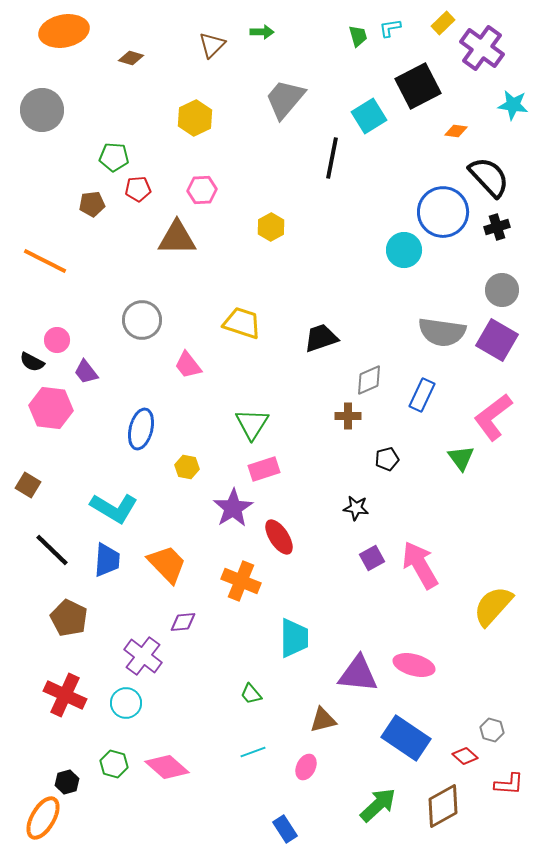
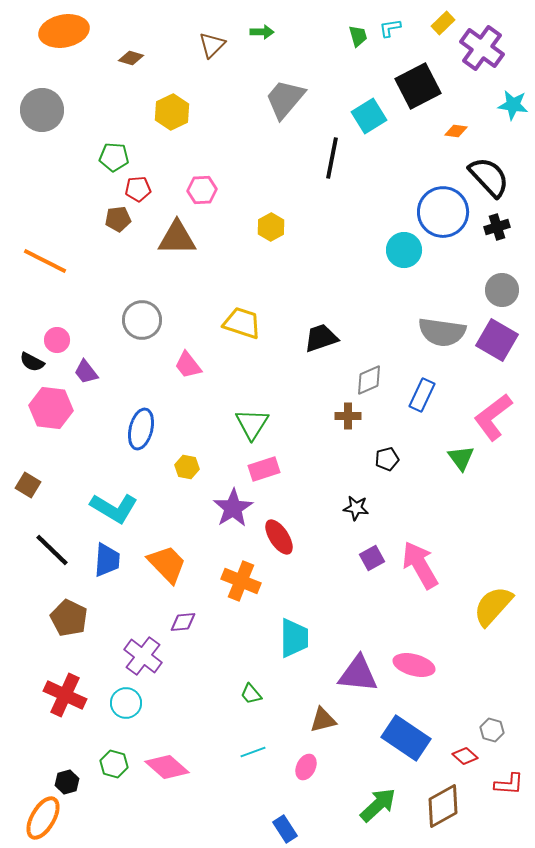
yellow hexagon at (195, 118): moved 23 px left, 6 px up
brown pentagon at (92, 204): moved 26 px right, 15 px down
